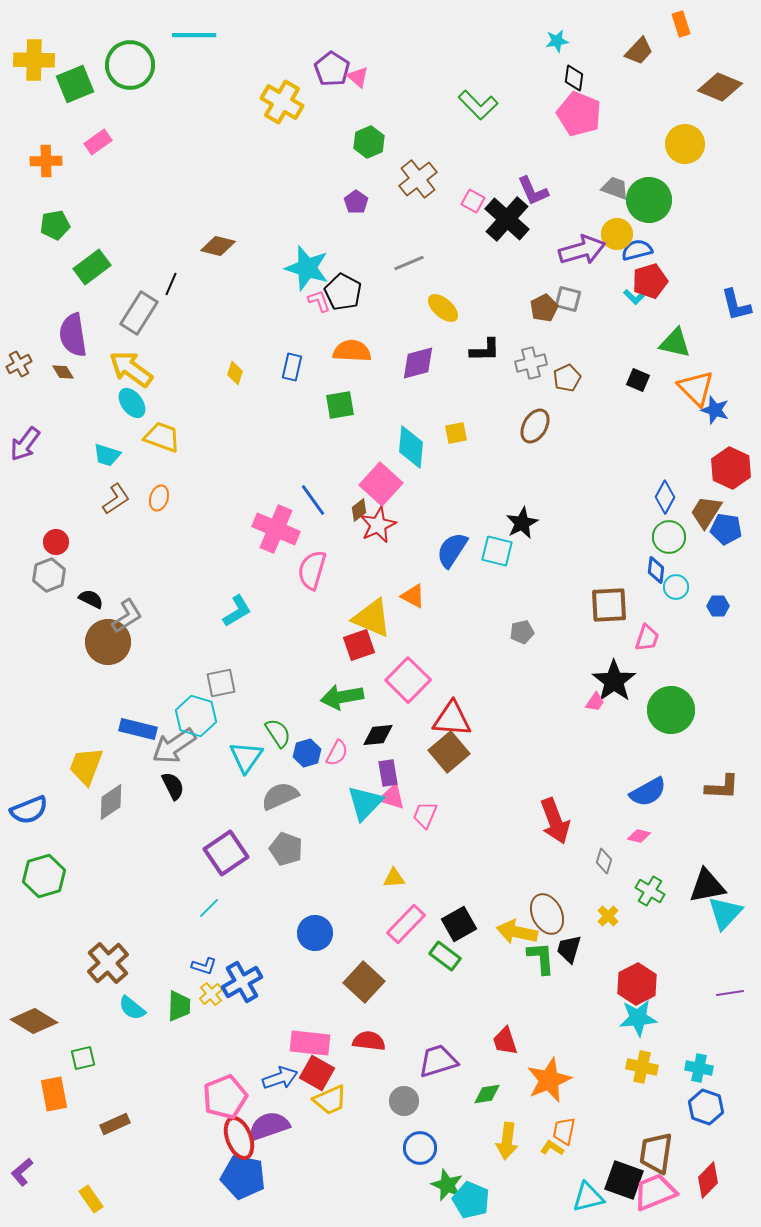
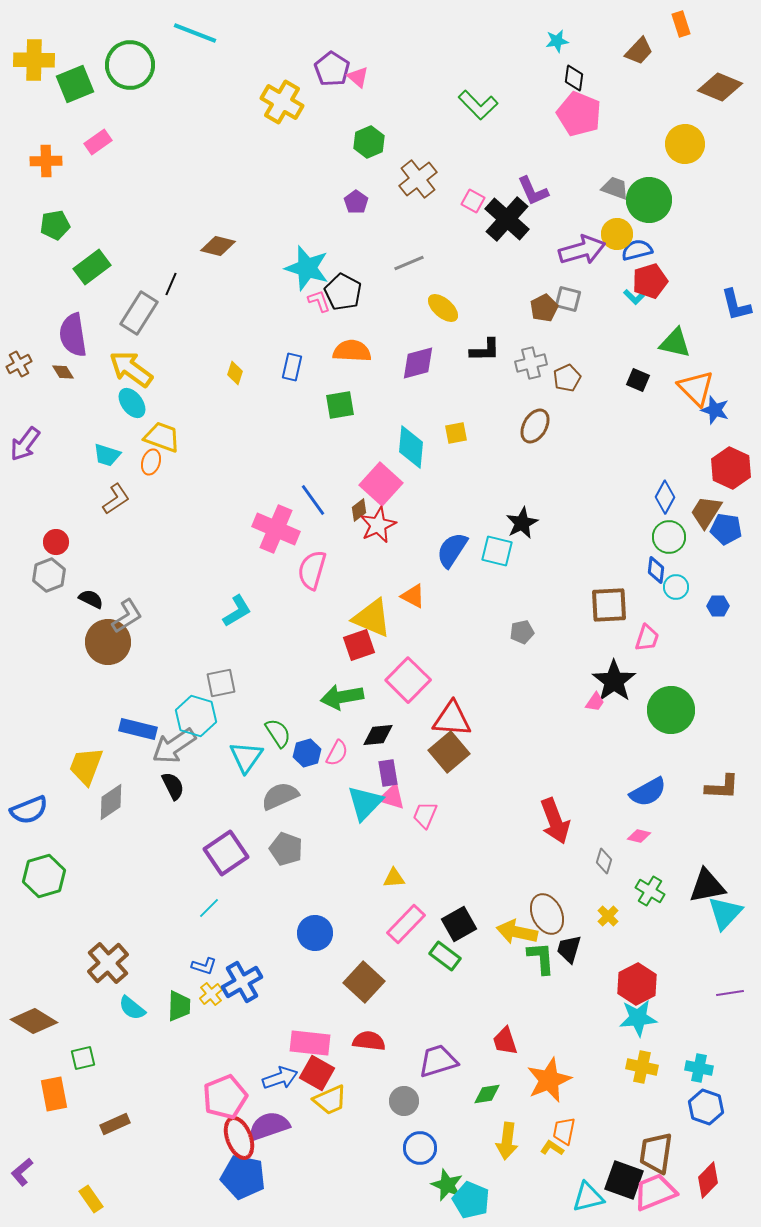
cyan line at (194, 35): moved 1 px right, 2 px up; rotated 21 degrees clockwise
orange ellipse at (159, 498): moved 8 px left, 36 px up
